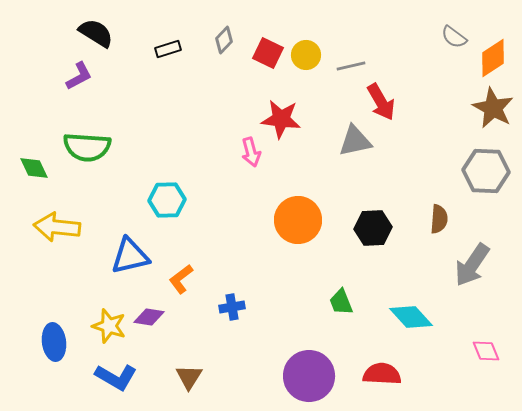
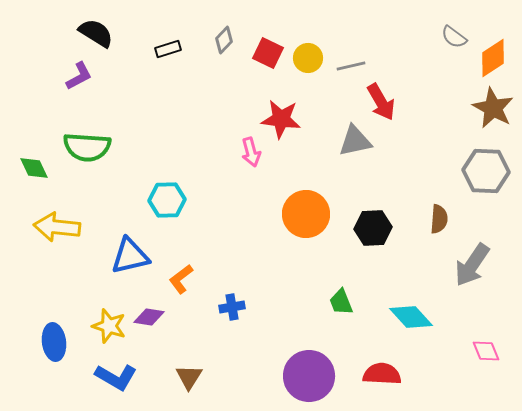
yellow circle: moved 2 px right, 3 px down
orange circle: moved 8 px right, 6 px up
